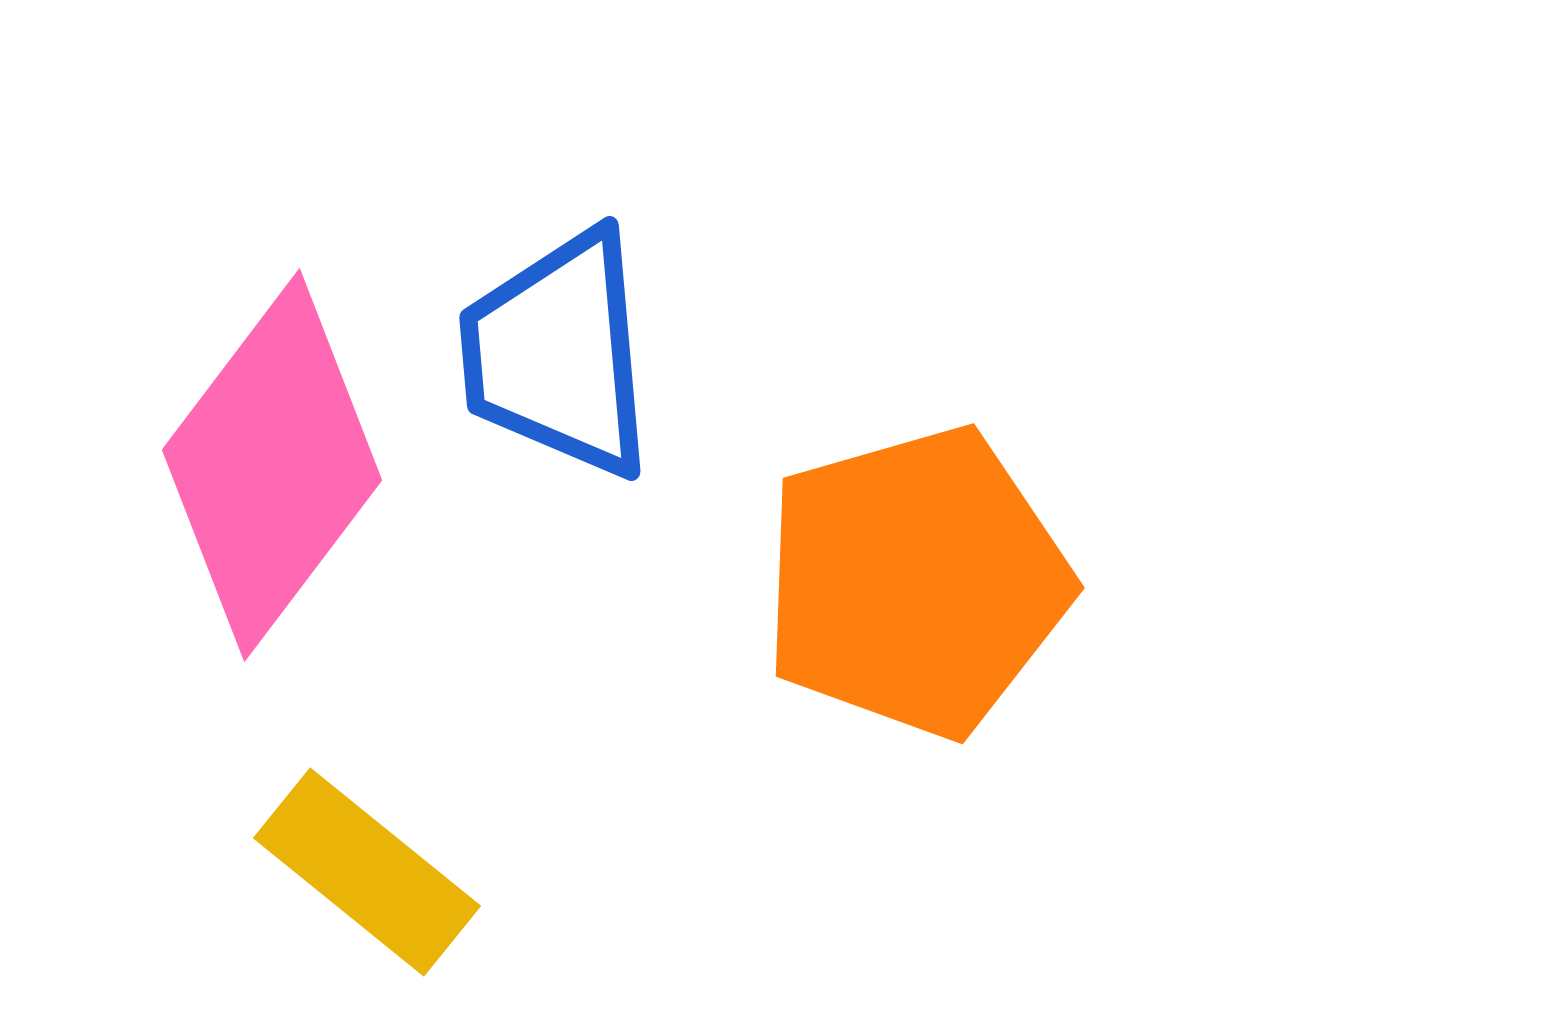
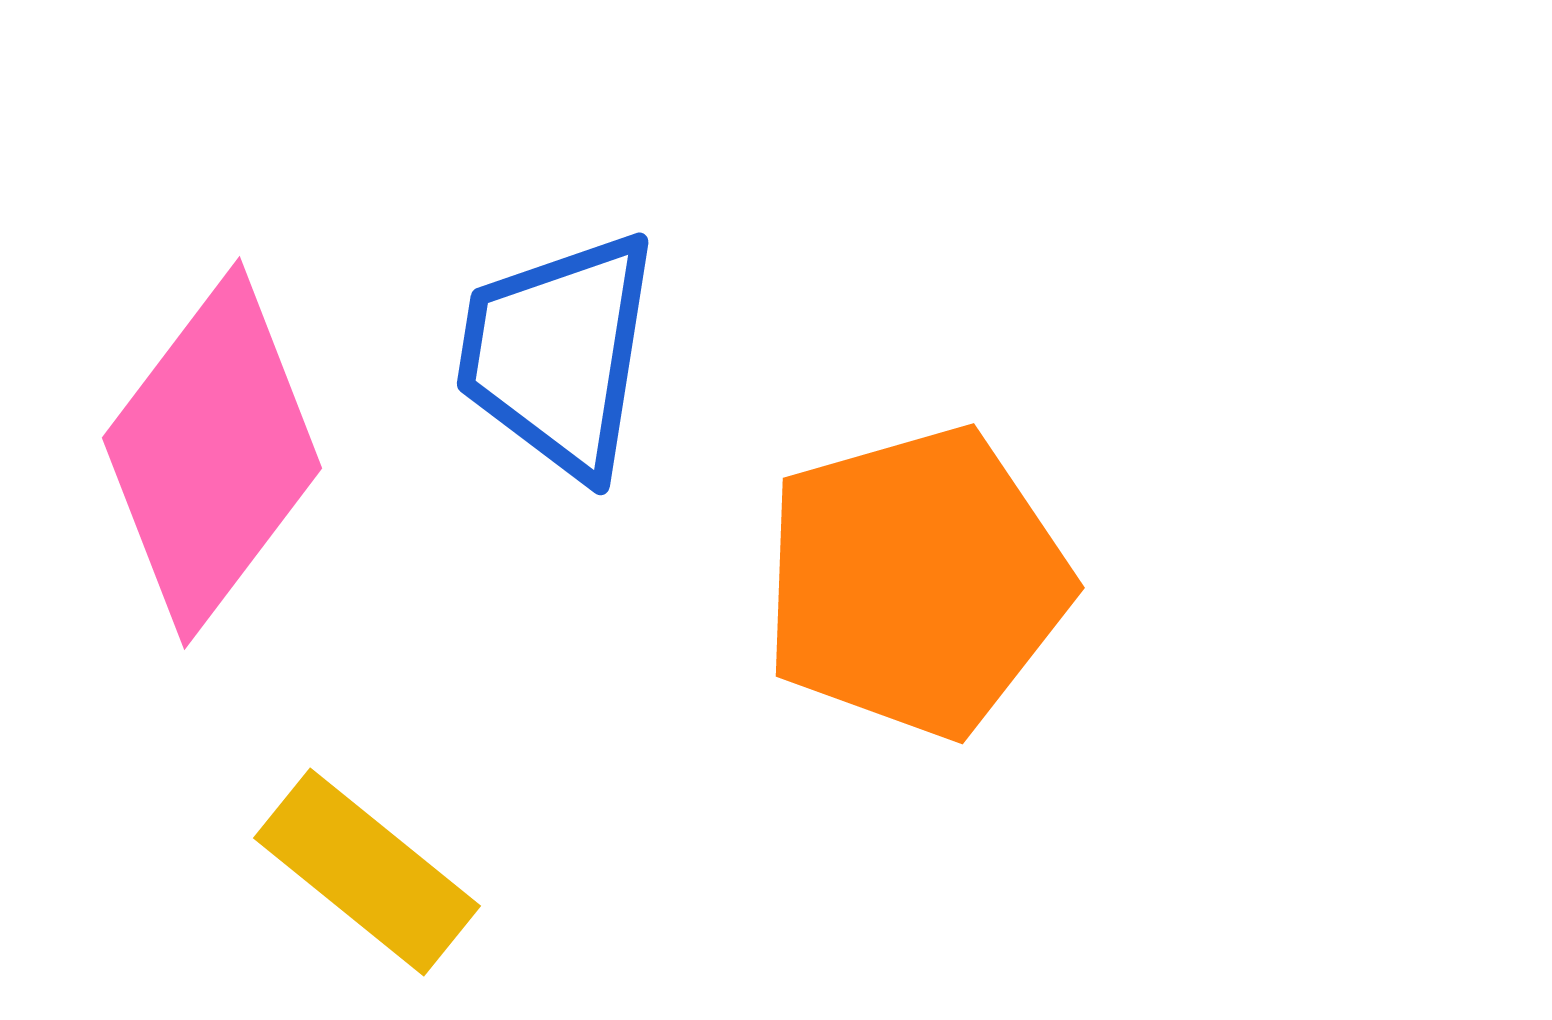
blue trapezoid: rotated 14 degrees clockwise
pink diamond: moved 60 px left, 12 px up
